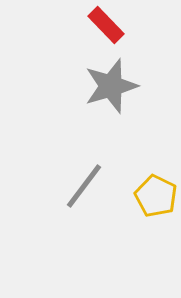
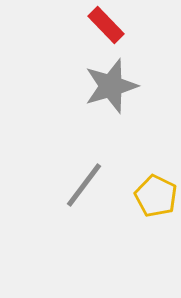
gray line: moved 1 px up
